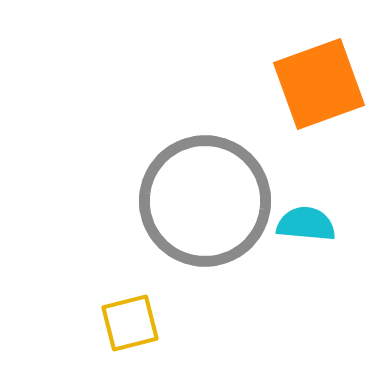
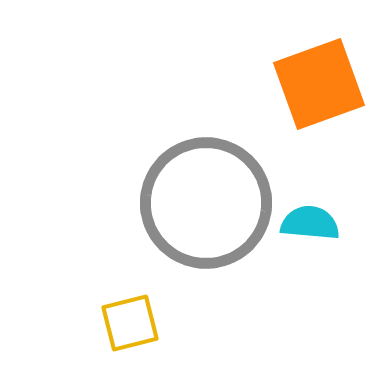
gray circle: moved 1 px right, 2 px down
cyan semicircle: moved 4 px right, 1 px up
